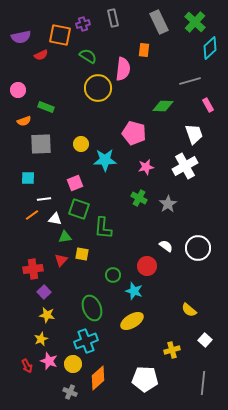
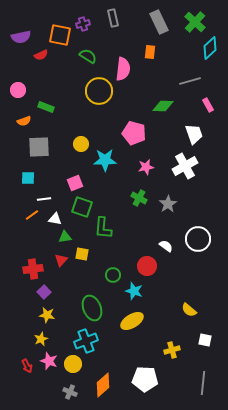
orange rectangle at (144, 50): moved 6 px right, 2 px down
yellow circle at (98, 88): moved 1 px right, 3 px down
gray square at (41, 144): moved 2 px left, 3 px down
green square at (79, 209): moved 3 px right, 2 px up
white circle at (198, 248): moved 9 px up
white square at (205, 340): rotated 32 degrees counterclockwise
orange diamond at (98, 378): moved 5 px right, 7 px down
